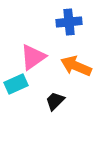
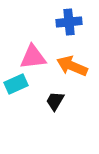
pink triangle: rotated 28 degrees clockwise
orange arrow: moved 4 px left
black trapezoid: rotated 15 degrees counterclockwise
